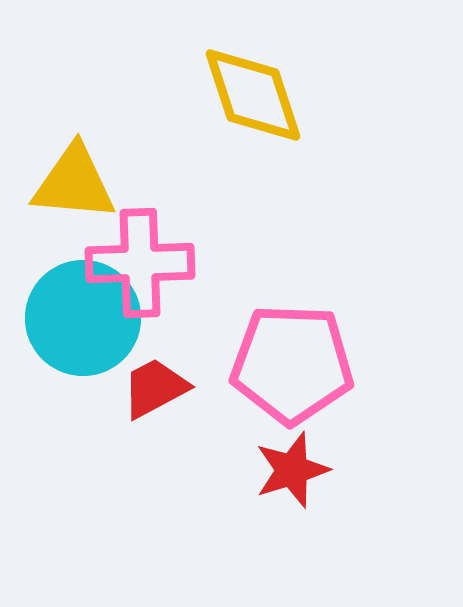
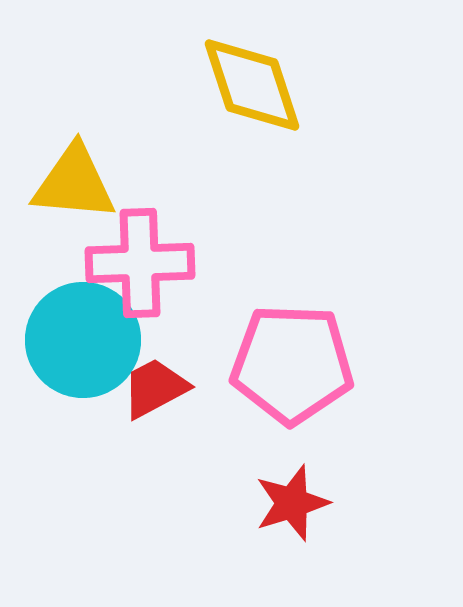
yellow diamond: moved 1 px left, 10 px up
cyan circle: moved 22 px down
red star: moved 33 px down
